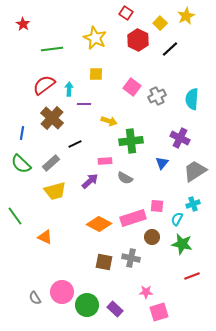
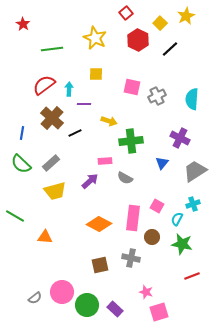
red square at (126, 13): rotated 16 degrees clockwise
pink square at (132, 87): rotated 24 degrees counterclockwise
black line at (75, 144): moved 11 px up
pink square at (157, 206): rotated 24 degrees clockwise
green line at (15, 216): rotated 24 degrees counterclockwise
pink rectangle at (133, 218): rotated 65 degrees counterclockwise
orange triangle at (45, 237): rotated 21 degrees counterclockwise
brown square at (104, 262): moved 4 px left, 3 px down; rotated 24 degrees counterclockwise
pink star at (146, 292): rotated 16 degrees clockwise
gray semicircle at (35, 298): rotated 96 degrees counterclockwise
